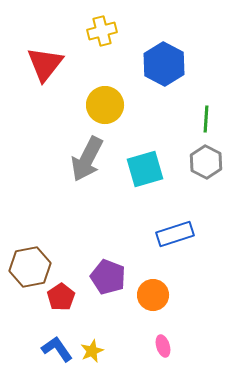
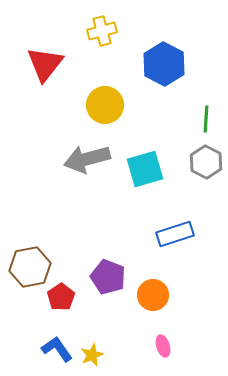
gray arrow: rotated 48 degrees clockwise
yellow star: moved 4 px down
